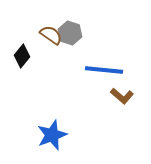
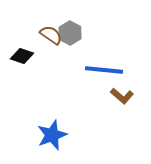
gray hexagon: rotated 10 degrees clockwise
black diamond: rotated 70 degrees clockwise
